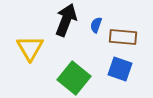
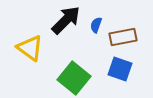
black arrow: rotated 24 degrees clockwise
brown rectangle: rotated 16 degrees counterclockwise
yellow triangle: rotated 24 degrees counterclockwise
